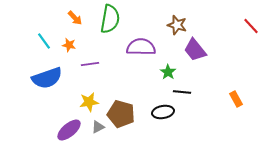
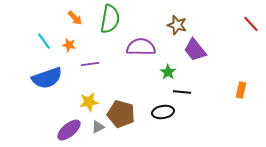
red line: moved 2 px up
orange rectangle: moved 5 px right, 9 px up; rotated 42 degrees clockwise
